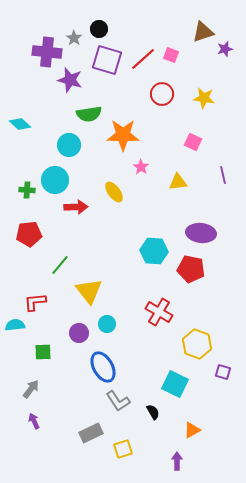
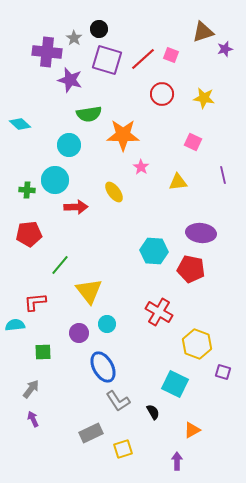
purple arrow at (34, 421): moved 1 px left, 2 px up
